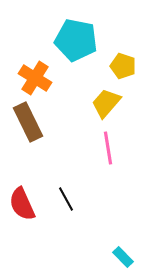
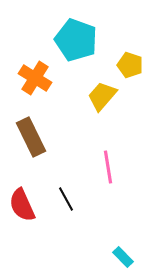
cyan pentagon: rotated 9 degrees clockwise
yellow pentagon: moved 7 px right, 1 px up
yellow trapezoid: moved 4 px left, 7 px up
brown rectangle: moved 3 px right, 15 px down
pink line: moved 19 px down
red semicircle: moved 1 px down
